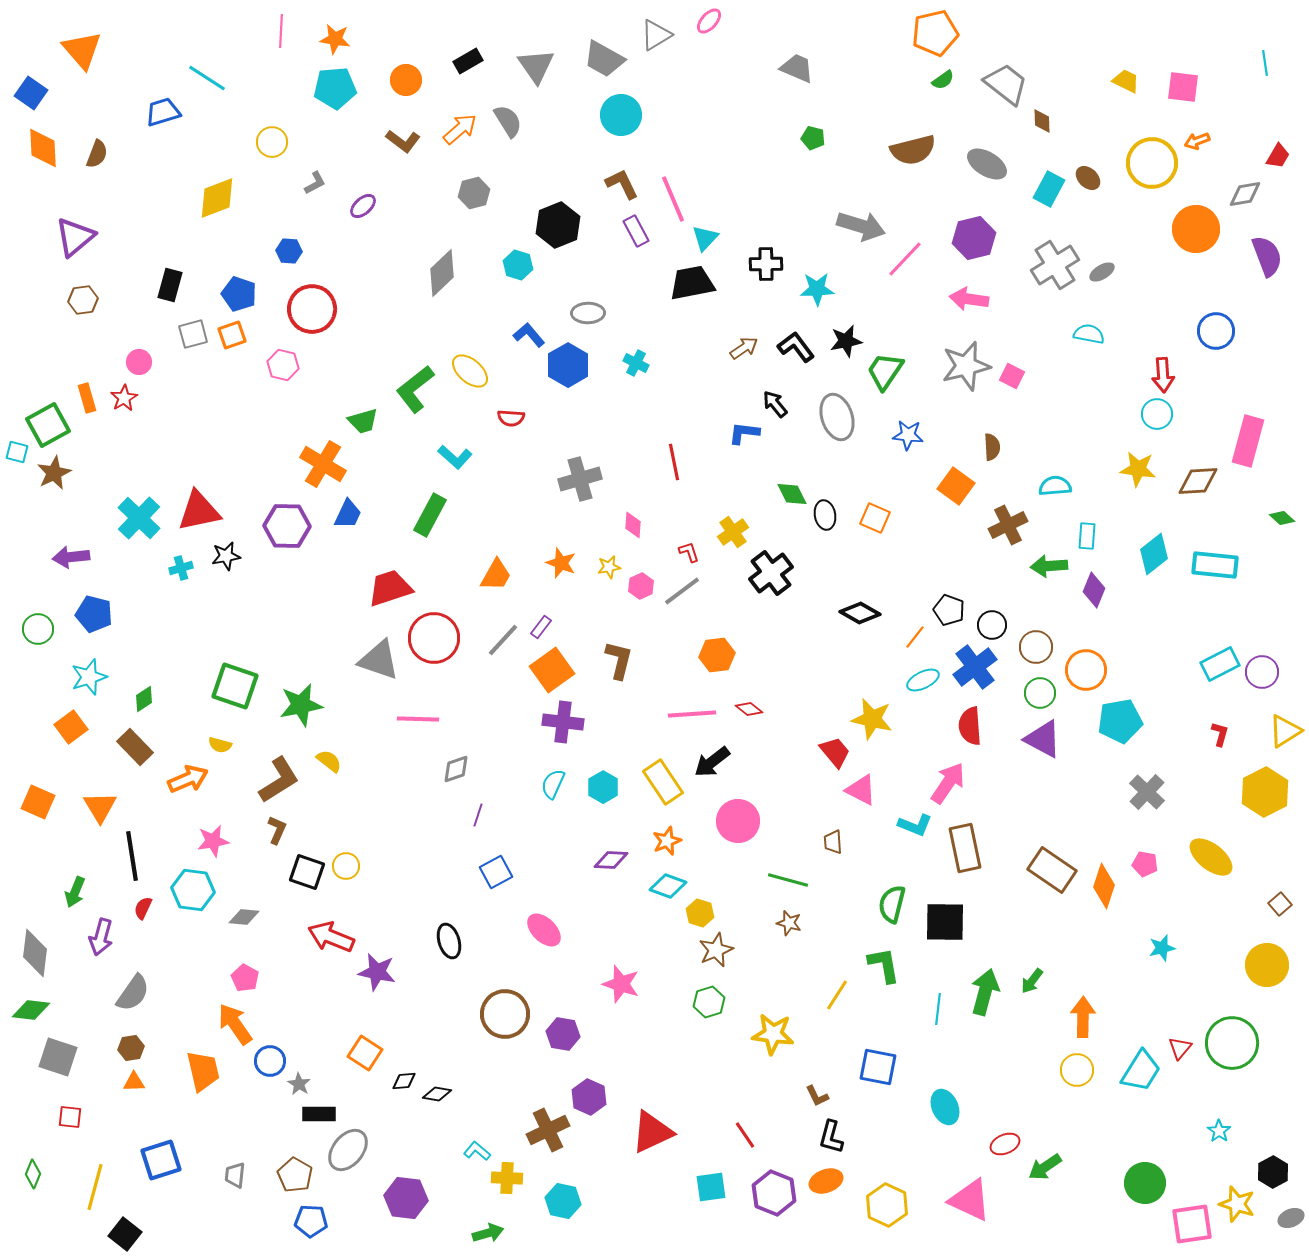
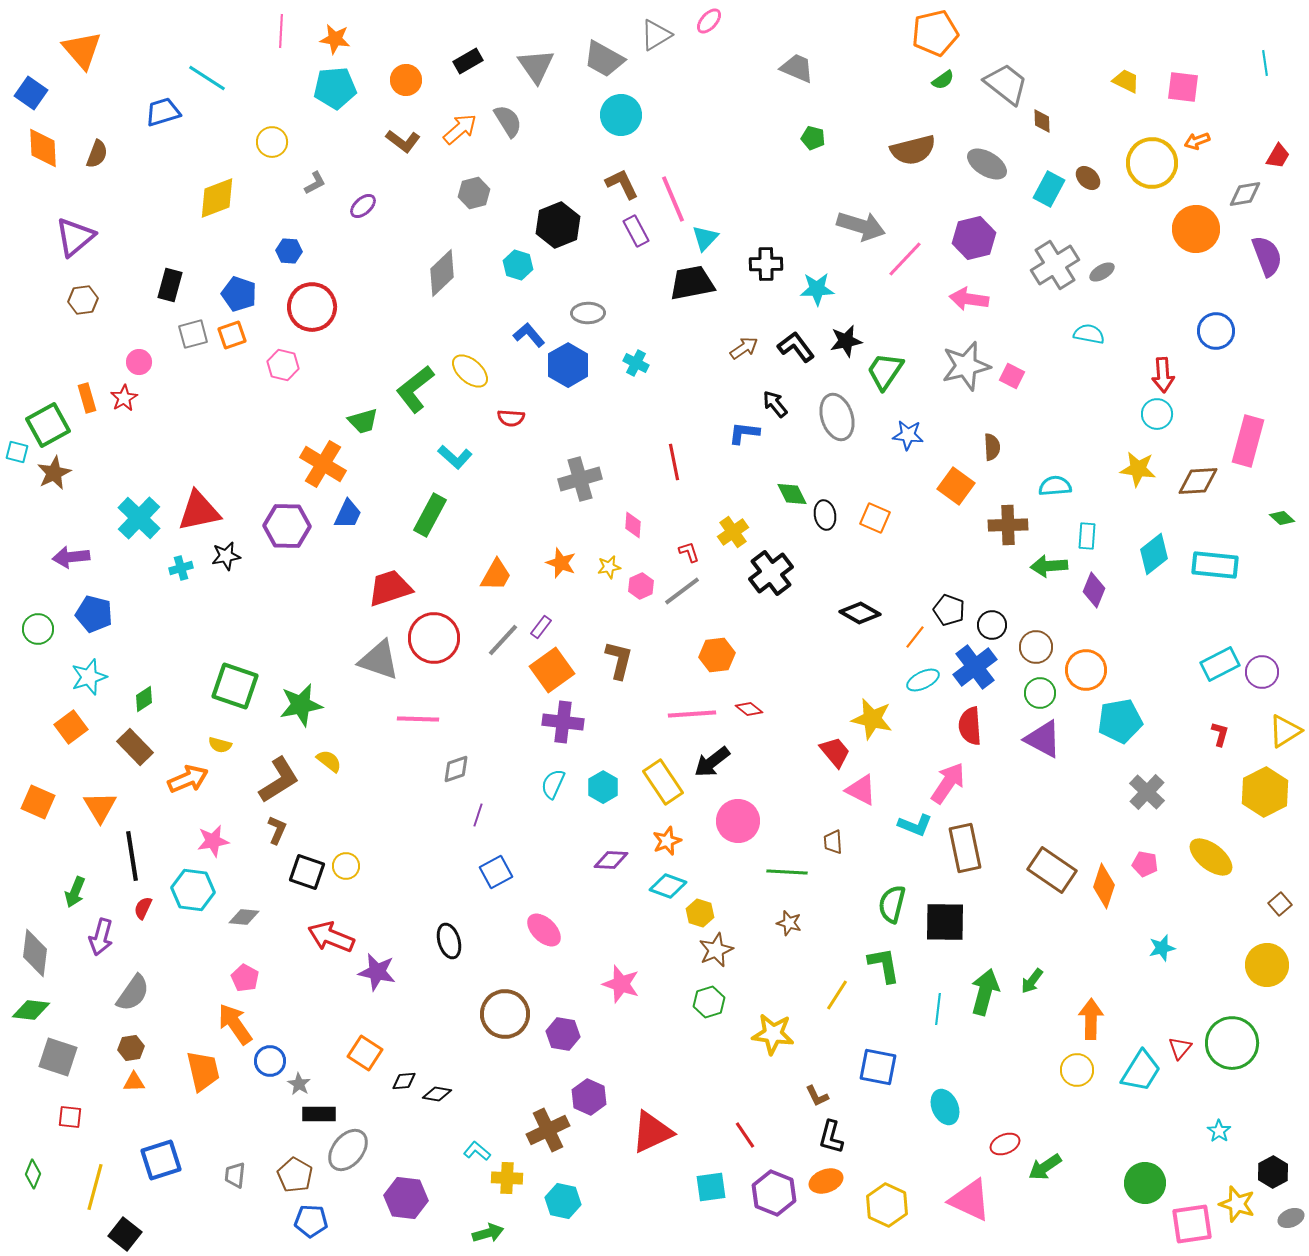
red circle at (312, 309): moved 2 px up
brown cross at (1008, 525): rotated 24 degrees clockwise
green line at (788, 880): moved 1 px left, 8 px up; rotated 12 degrees counterclockwise
orange arrow at (1083, 1017): moved 8 px right, 2 px down
